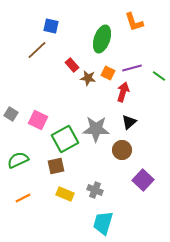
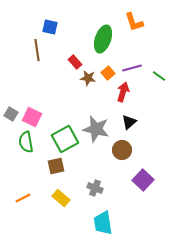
blue square: moved 1 px left, 1 px down
green ellipse: moved 1 px right
brown line: rotated 55 degrees counterclockwise
red rectangle: moved 3 px right, 3 px up
orange square: rotated 24 degrees clockwise
pink square: moved 6 px left, 3 px up
gray star: rotated 12 degrees clockwise
green semicircle: moved 8 px right, 18 px up; rotated 75 degrees counterclockwise
gray cross: moved 2 px up
yellow rectangle: moved 4 px left, 4 px down; rotated 18 degrees clockwise
cyan trapezoid: rotated 25 degrees counterclockwise
